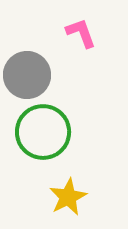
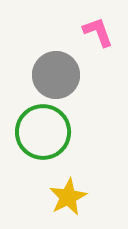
pink L-shape: moved 17 px right, 1 px up
gray circle: moved 29 px right
